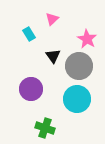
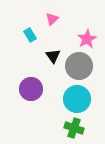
cyan rectangle: moved 1 px right, 1 px down
pink star: rotated 12 degrees clockwise
green cross: moved 29 px right
